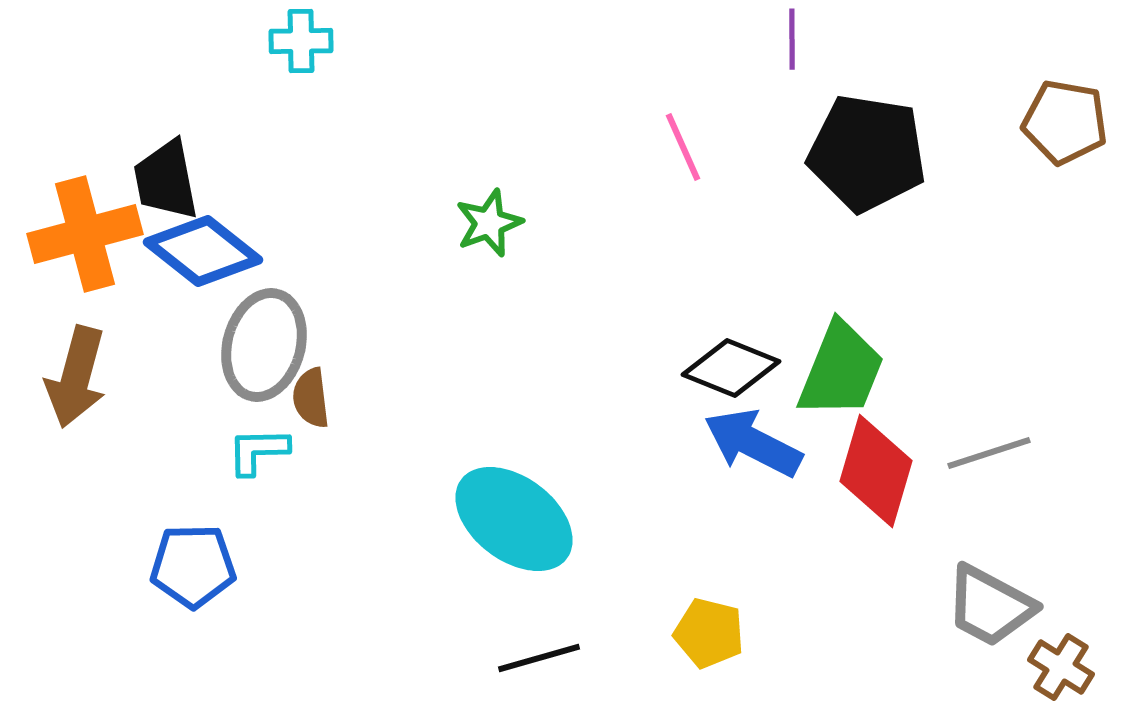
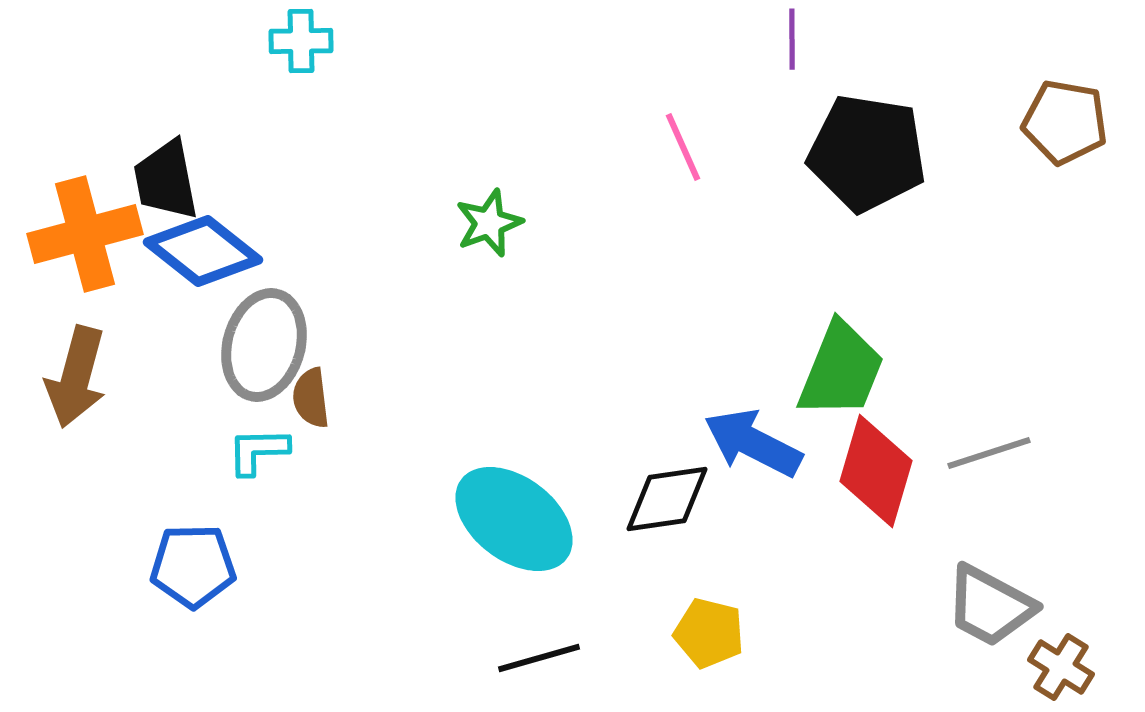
black diamond: moved 64 px left, 131 px down; rotated 30 degrees counterclockwise
